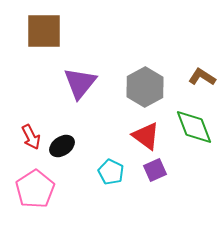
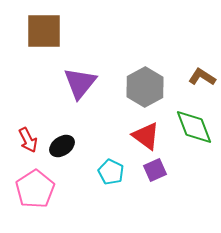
red arrow: moved 3 px left, 3 px down
